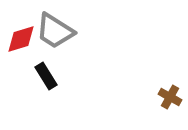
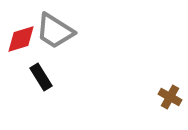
black rectangle: moved 5 px left, 1 px down
